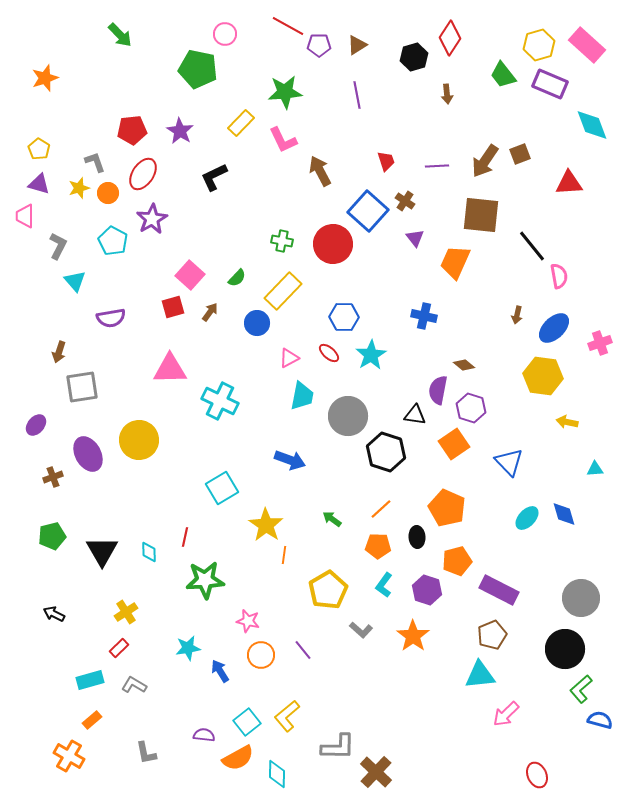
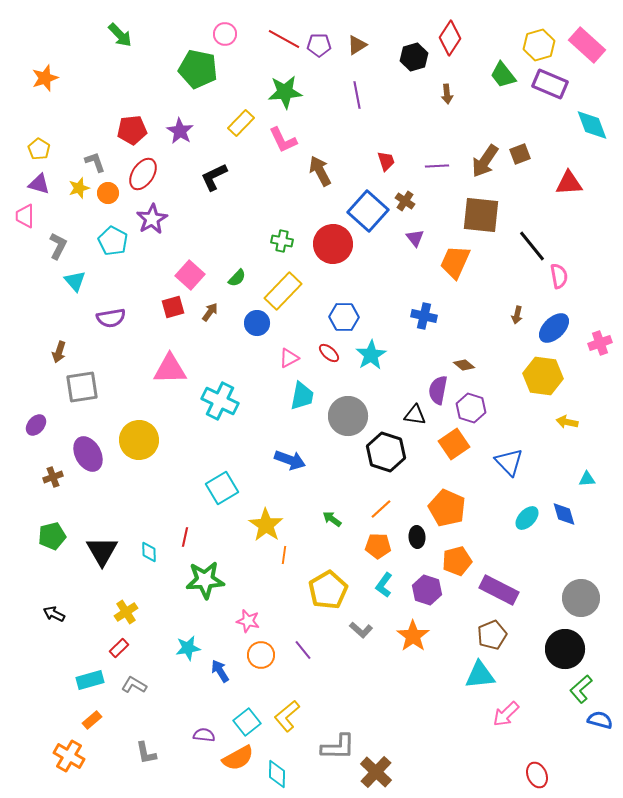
red line at (288, 26): moved 4 px left, 13 px down
cyan triangle at (595, 469): moved 8 px left, 10 px down
